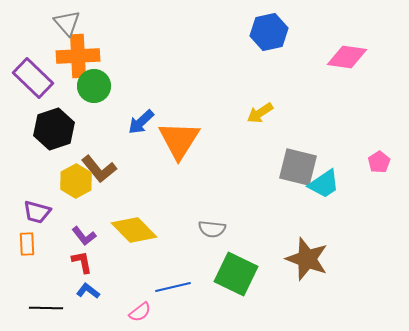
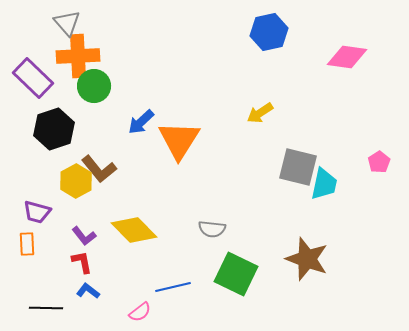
cyan trapezoid: rotated 44 degrees counterclockwise
